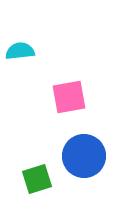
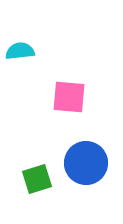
pink square: rotated 15 degrees clockwise
blue circle: moved 2 px right, 7 px down
